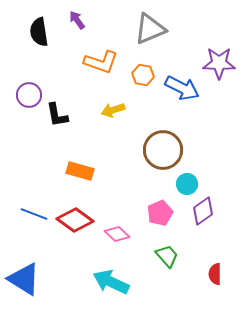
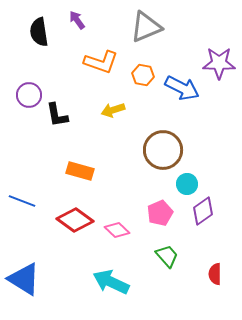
gray triangle: moved 4 px left, 2 px up
blue line: moved 12 px left, 13 px up
pink diamond: moved 4 px up
